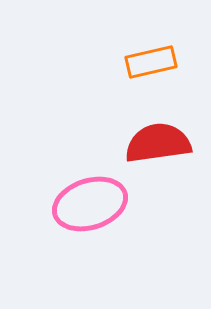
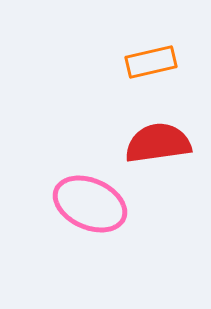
pink ellipse: rotated 42 degrees clockwise
